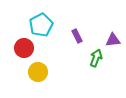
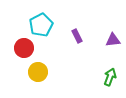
green arrow: moved 14 px right, 19 px down
